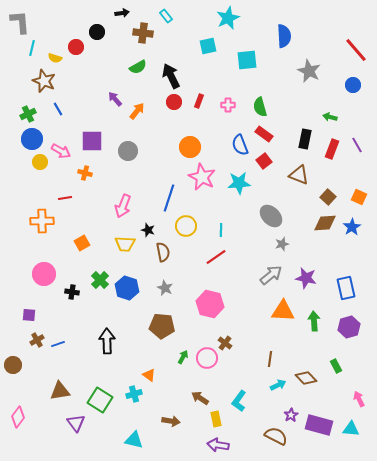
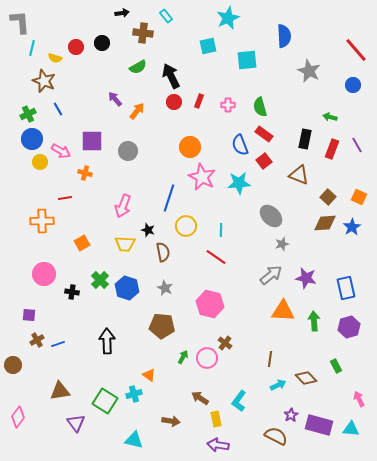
black circle at (97, 32): moved 5 px right, 11 px down
red line at (216, 257): rotated 70 degrees clockwise
green square at (100, 400): moved 5 px right, 1 px down
